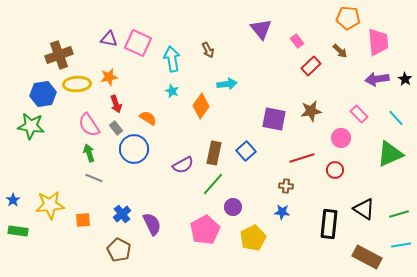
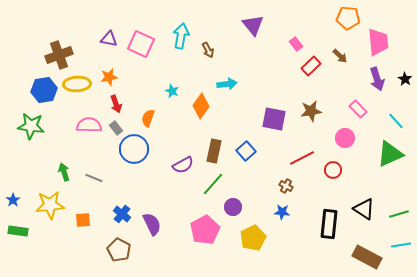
purple triangle at (261, 29): moved 8 px left, 4 px up
pink rectangle at (297, 41): moved 1 px left, 3 px down
pink square at (138, 43): moved 3 px right, 1 px down
brown arrow at (340, 51): moved 5 px down
cyan arrow at (172, 59): moved 9 px right, 23 px up; rotated 20 degrees clockwise
purple arrow at (377, 79): rotated 100 degrees counterclockwise
blue hexagon at (43, 94): moved 1 px right, 4 px up
pink rectangle at (359, 114): moved 1 px left, 5 px up
orange semicircle at (148, 118): rotated 102 degrees counterclockwise
cyan line at (396, 118): moved 3 px down
pink semicircle at (89, 125): rotated 125 degrees clockwise
pink circle at (341, 138): moved 4 px right
green arrow at (89, 153): moved 25 px left, 19 px down
brown rectangle at (214, 153): moved 2 px up
red line at (302, 158): rotated 10 degrees counterclockwise
red circle at (335, 170): moved 2 px left
brown cross at (286, 186): rotated 24 degrees clockwise
blue cross at (122, 214): rotated 12 degrees counterclockwise
